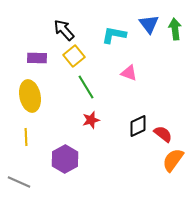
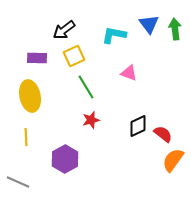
black arrow: rotated 85 degrees counterclockwise
yellow square: rotated 15 degrees clockwise
gray line: moved 1 px left
